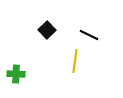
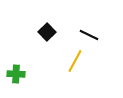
black square: moved 2 px down
yellow line: rotated 20 degrees clockwise
